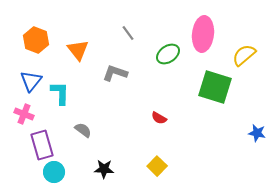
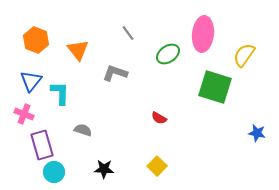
yellow semicircle: rotated 15 degrees counterclockwise
gray semicircle: rotated 18 degrees counterclockwise
